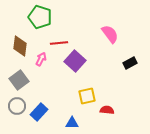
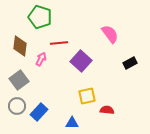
purple square: moved 6 px right
